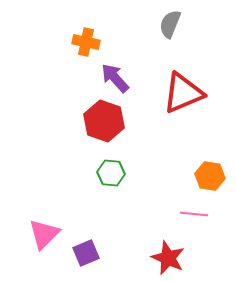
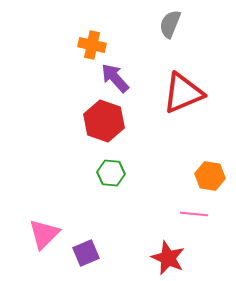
orange cross: moved 6 px right, 3 px down
